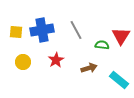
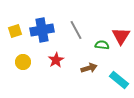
yellow square: moved 1 px left, 1 px up; rotated 24 degrees counterclockwise
